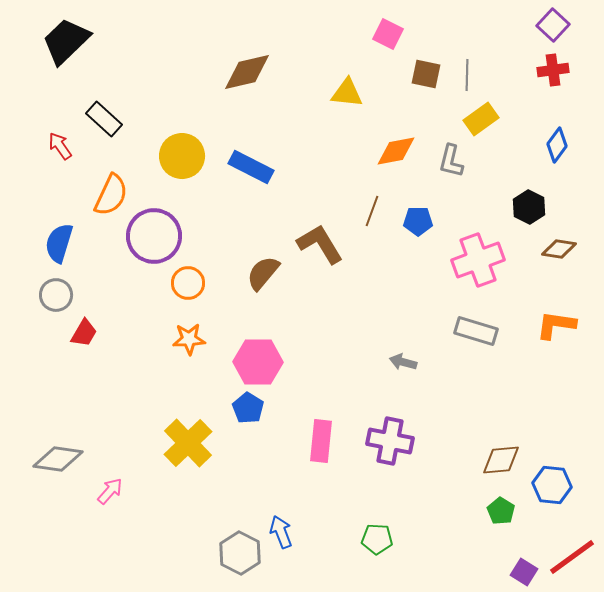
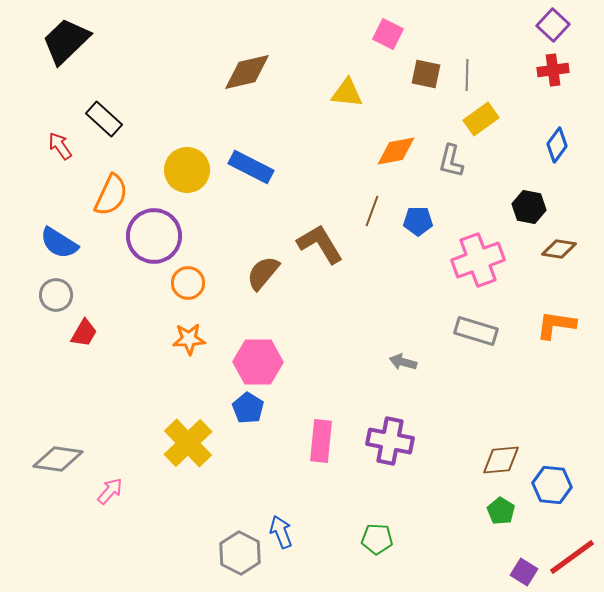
yellow circle at (182, 156): moved 5 px right, 14 px down
black hexagon at (529, 207): rotated 16 degrees counterclockwise
blue semicircle at (59, 243): rotated 75 degrees counterclockwise
